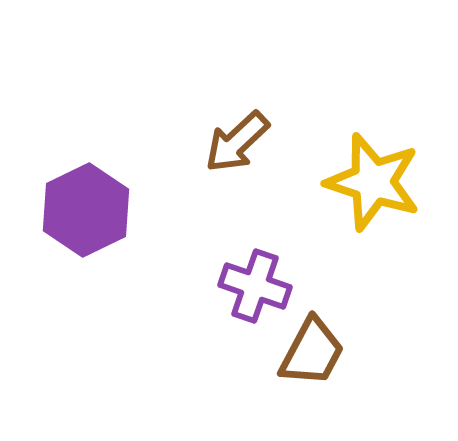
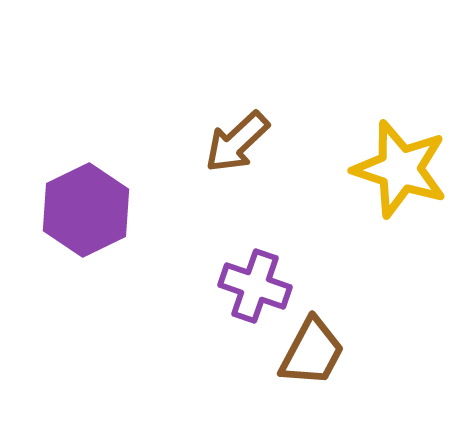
yellow star: moved 27 px right, 13 px up
